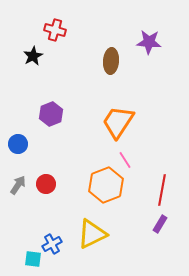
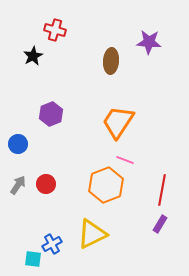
pink line: rotated 36 degrees counterclockwise
